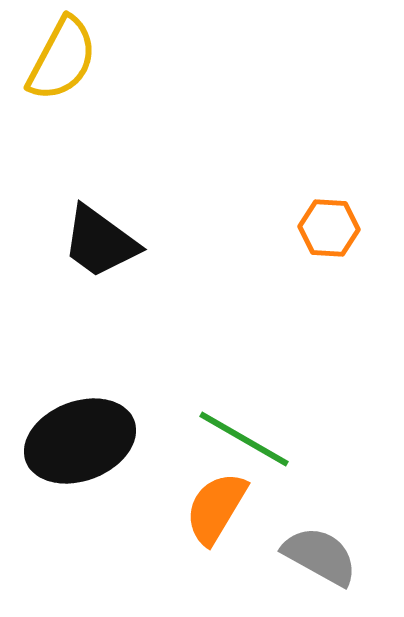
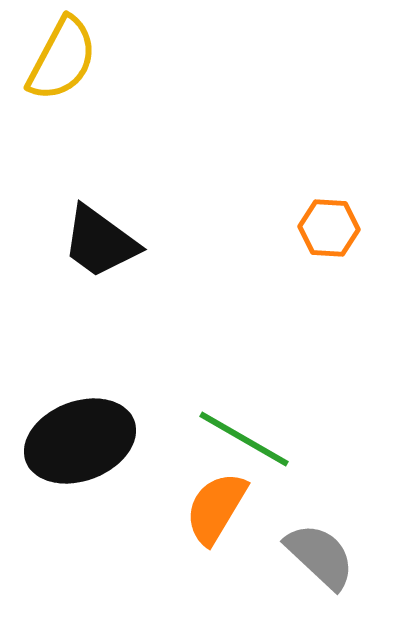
gray semicircle: rotated 14 degrees clockwise
